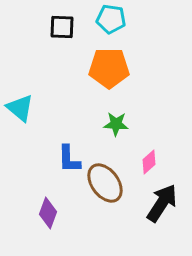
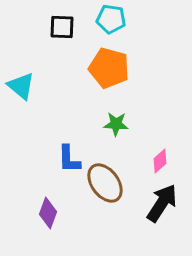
orange pentagon: rotated 15 degrees clockwise
cyan triangle: moved 1 px right, 22 px up
pink diamond: moved 11 px right, 1 px up
